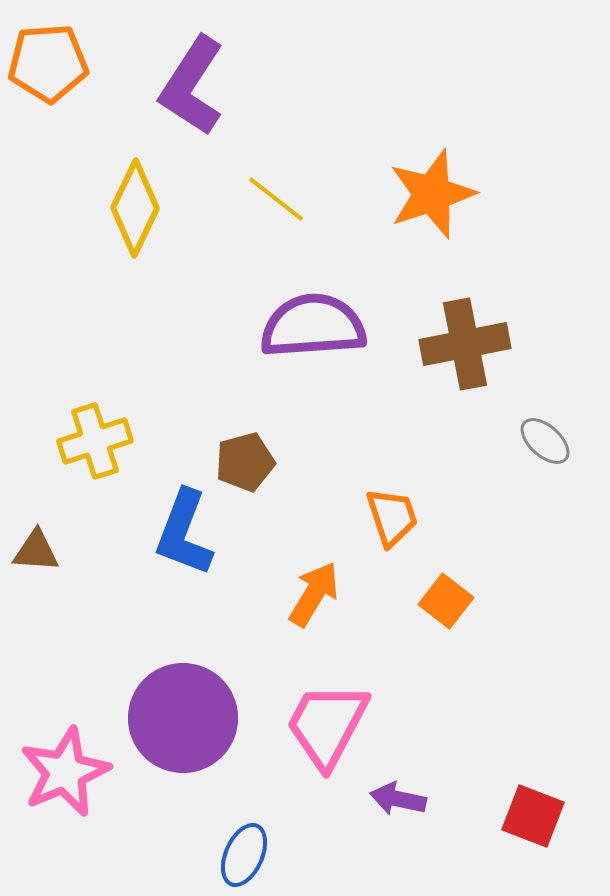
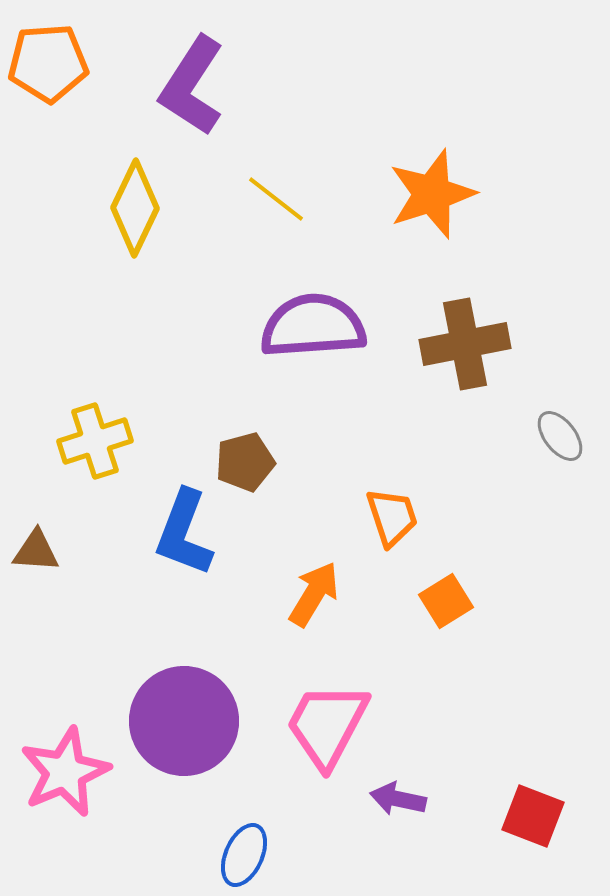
gray ellipse: moved 15 px right, 5 px up; rotated 10 degrees clockwise
orange square: rotated 20 degrees clockwise
purple circle: moved 1 px right, 3 px down
